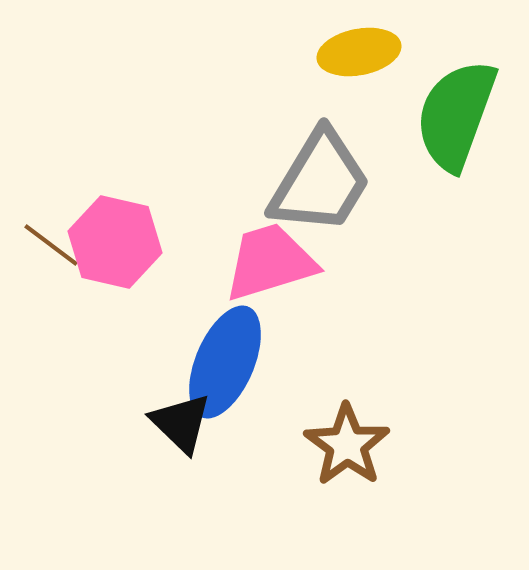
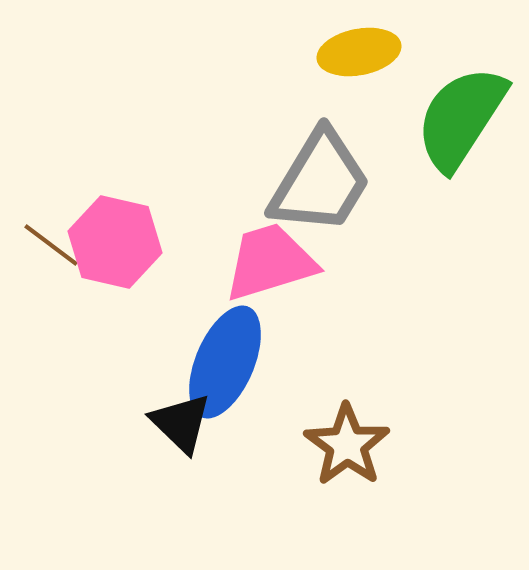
green semicircle: moved 5 px right, 3 px down; rotated 13 degrees clockwise
